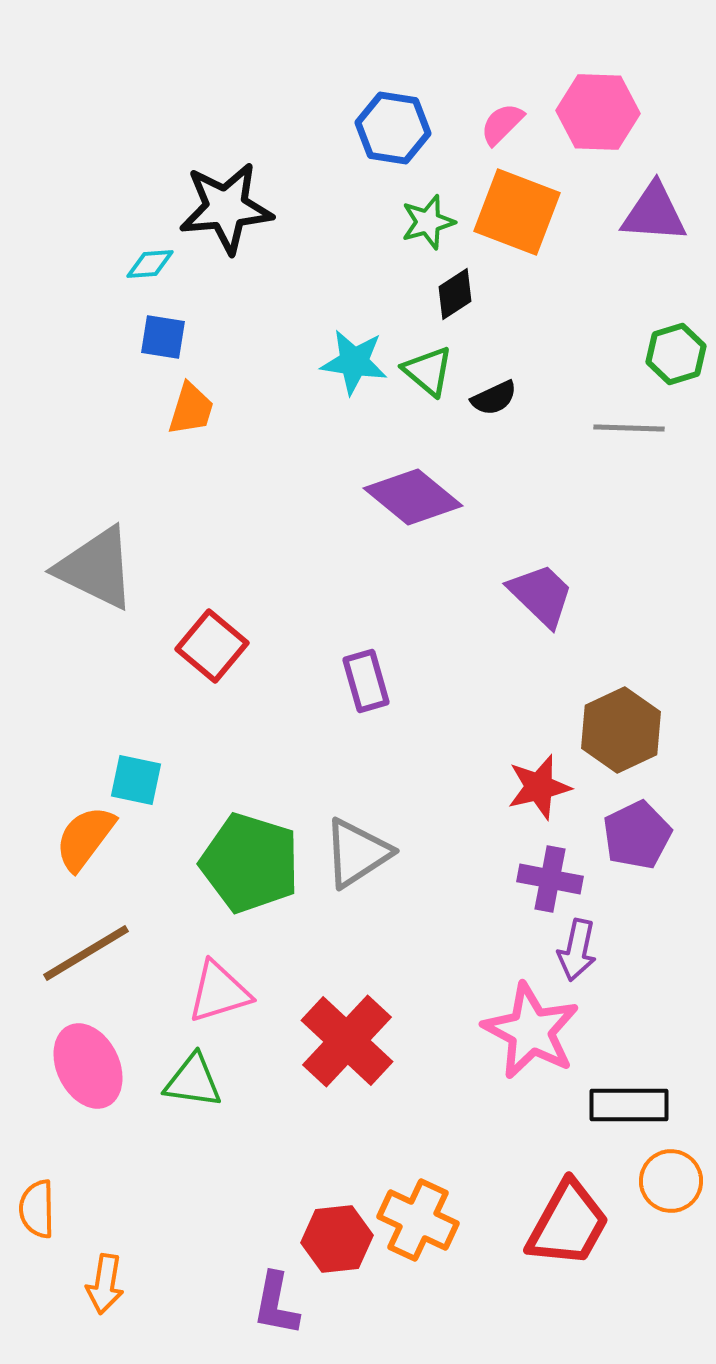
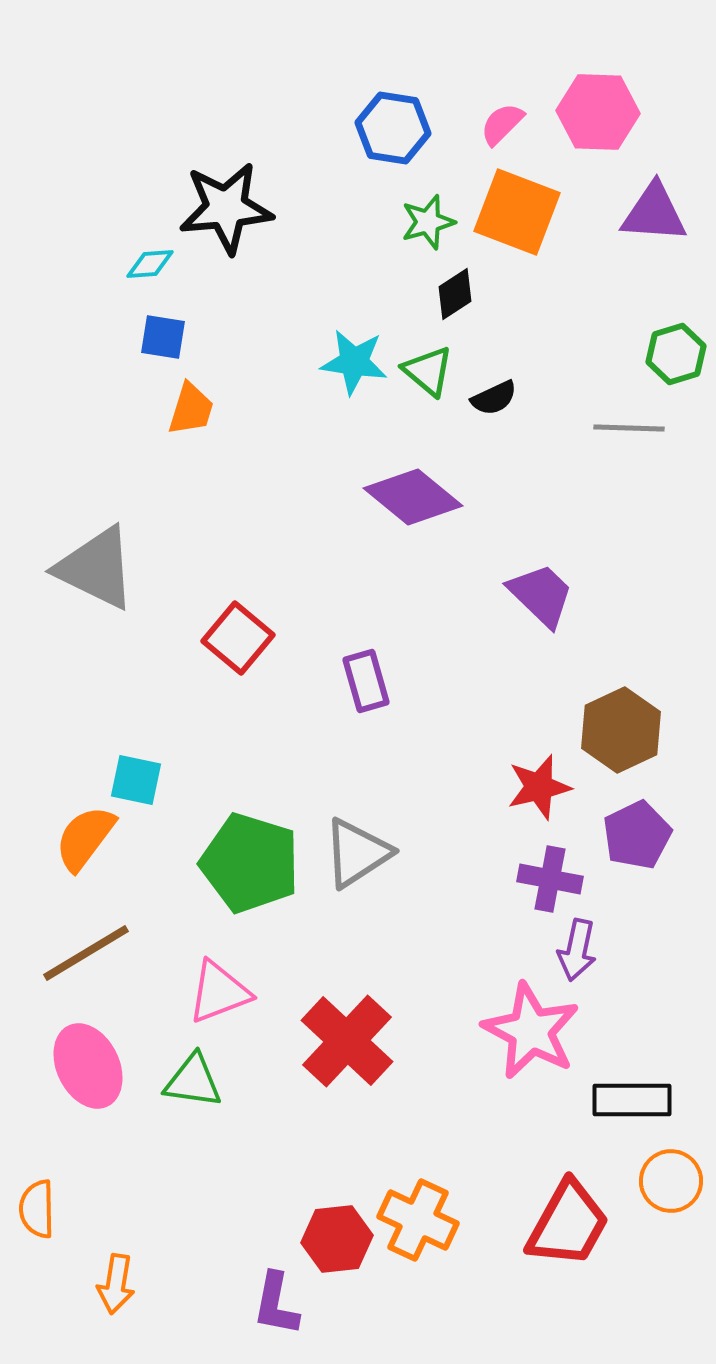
red square at (212, 646): moved 26 px right, 8 px up
pink triangle at (219, 992): rotated 4 degrees counterclockwise
black rectangle at (629, 1105): moved 3 px right, 5 px up
orange arrow at (105, 1284): moved 11 px right
